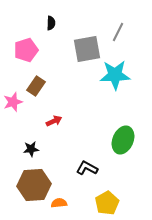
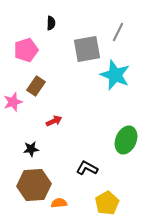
cyan star: rotated 24 degrees clockwise
green ellipse: moved 3 px right
